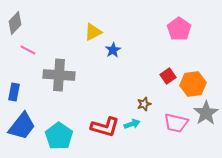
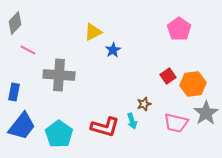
cyan arrow: moved 3 px up; rotated 91 degrees clockwise
cyan pentagon: moved 2 px up
